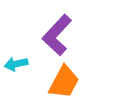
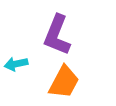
purple L-shape: rotated 21 degrees counterclockwise
